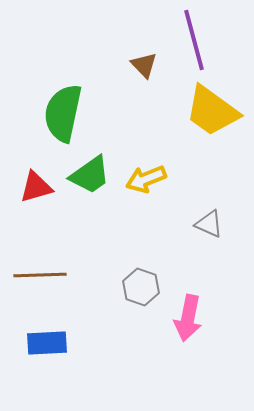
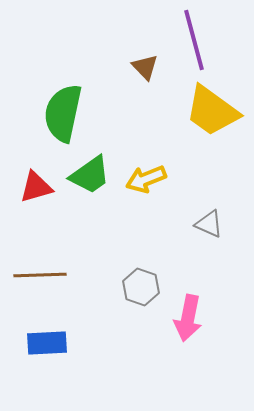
brown triangle: moved 1 px right, 2 px down
